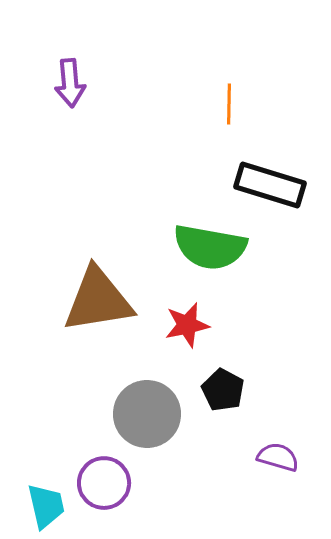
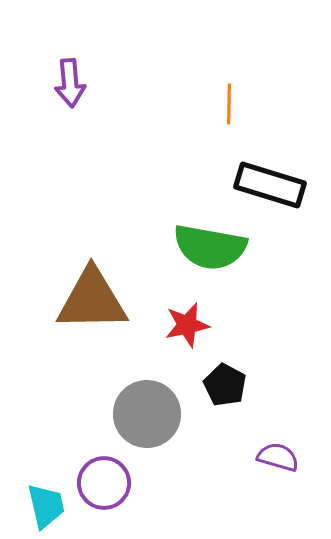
brown triangle: moved 6 px left; rotated 8 degrees clockwise
black pentagon: moved 2 px right, 5 px up
